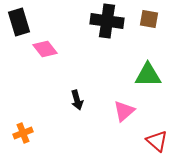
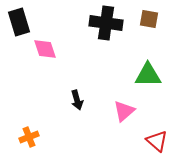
black cross: moved 1 px left, 2 px down
pink diamond: rotated 20 degrees clockwise
orange cross: moved 6 px right, 4 px down
